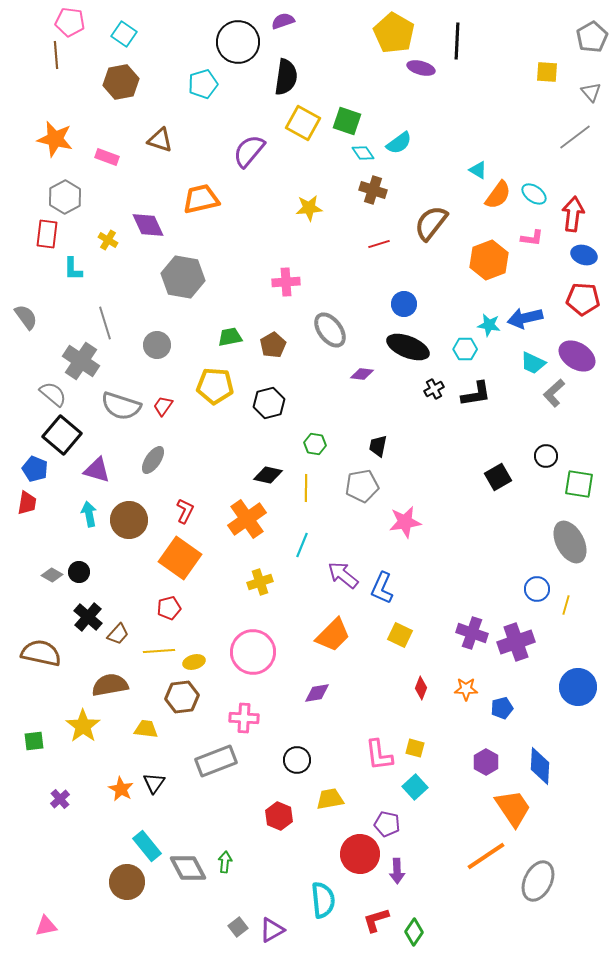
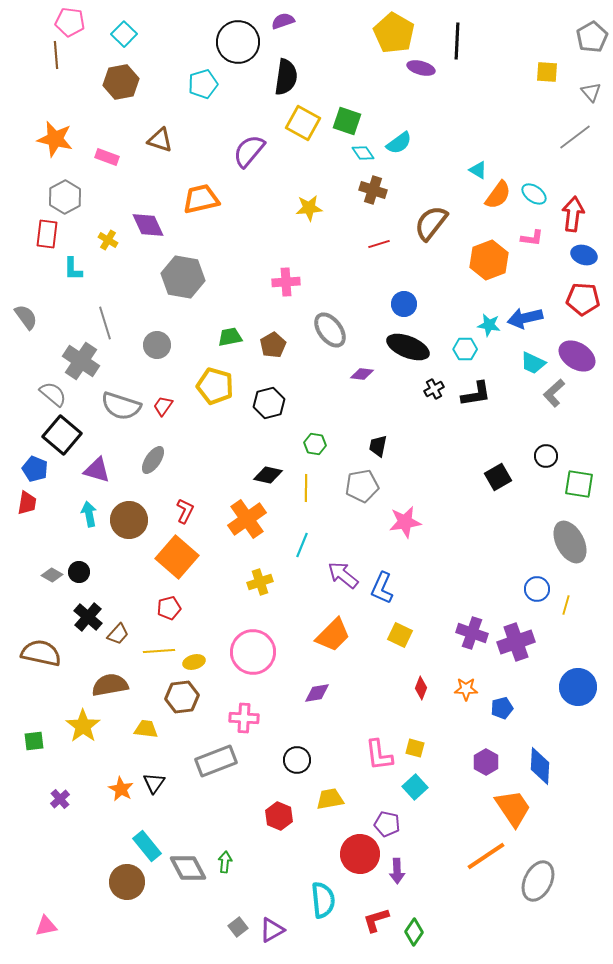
cyan square at (124, 34): rotated 10 degrees clockwise
yellow pentagon at (215, 386): rotated 12 degrees clockwise
orange square at (180, 558): moved 3 px left, 1 px up; rotated 6 degrees clockwise
